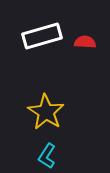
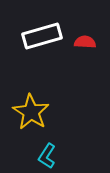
yellow star: moved 15 px left
